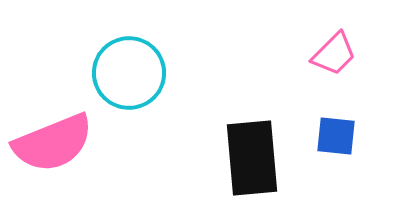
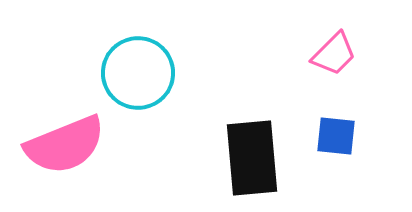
cyan circle: moved 9 px right
pink semicircle: moved 12 px right, 2 px down
